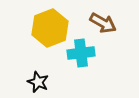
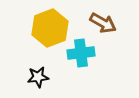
black star: moved 5 px up; rotated 30 degrees counterclockwise
